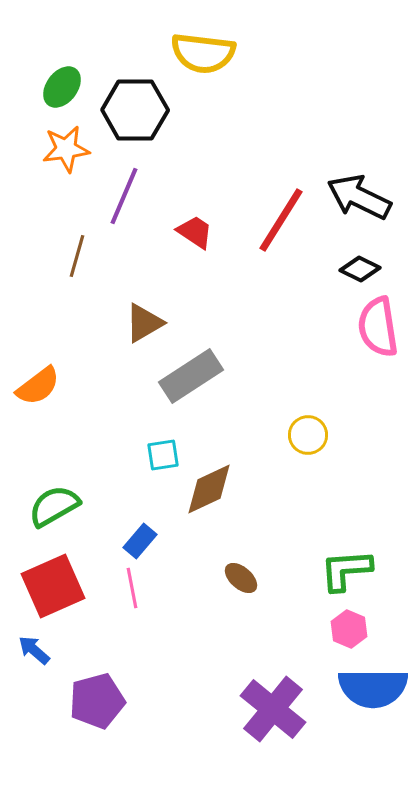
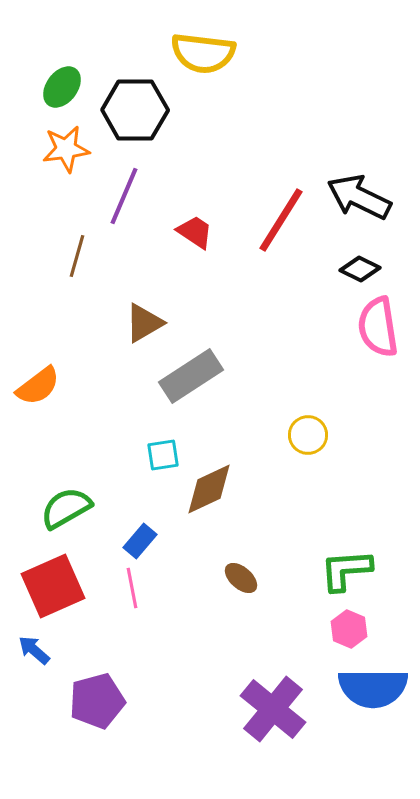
green semicircle: moved 12 px right, 2 px down
